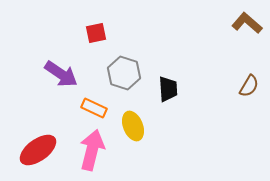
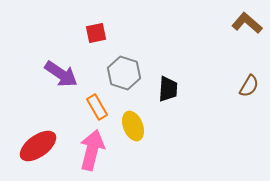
black trapezoid: rotated 8 degrees clockwise
orange rectangle: moved 3 px right, 1 px up; rotated 35 degrees clockwise
red ellipse: moved 4 px up
